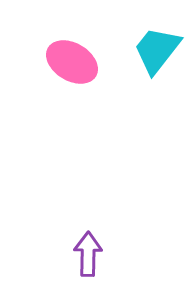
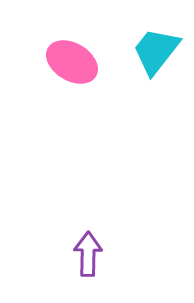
cyan trapezoid: moved 1 px left, 1 px down
